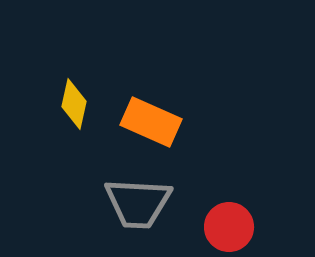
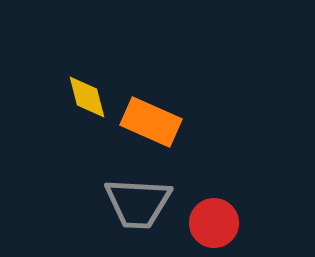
yellow diamond: moved 13 px right, 7 px up; rotated 27 degrees counterclockwise
red circle: moved 15 px left, 4 px up
